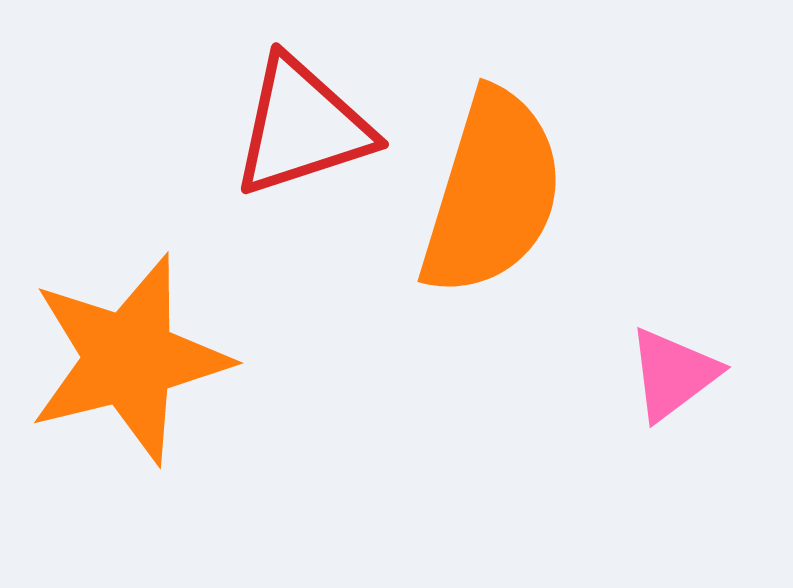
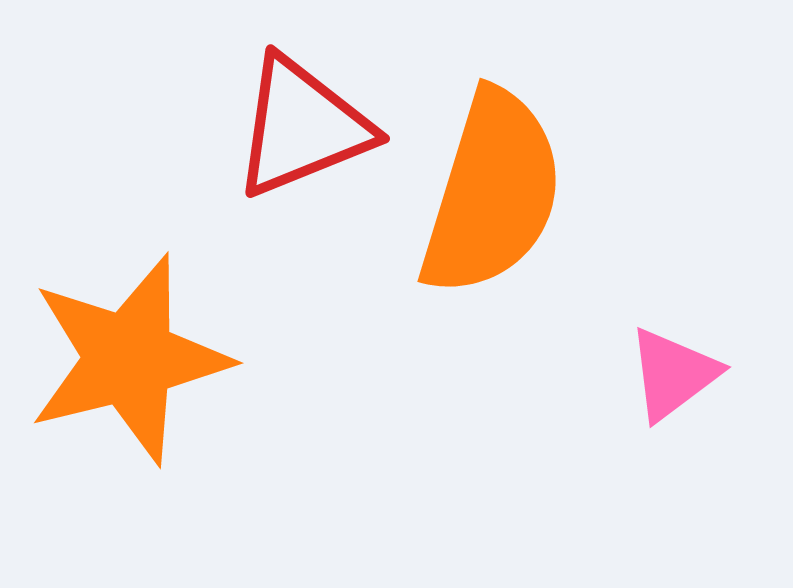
red triangle: rotated 4 degrees counterclockwise
